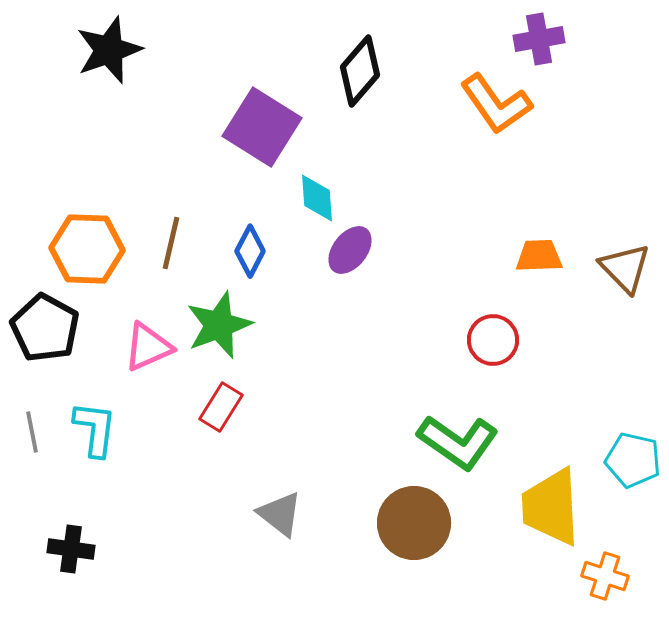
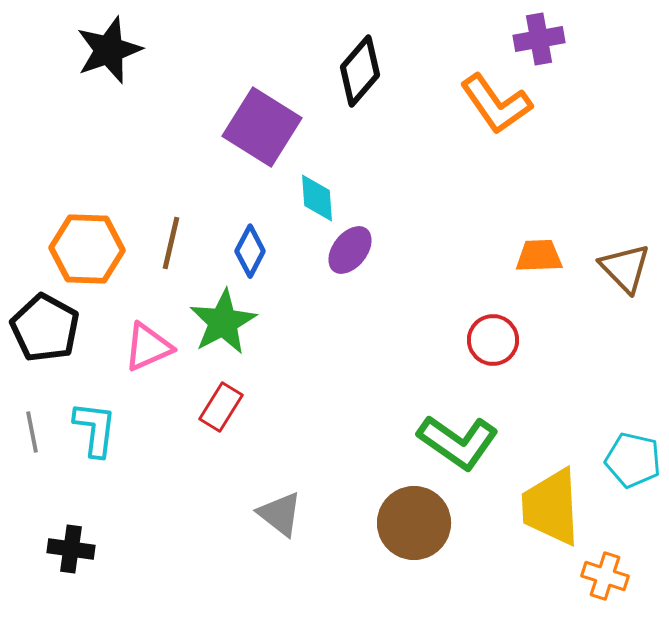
green star: moved 4 px right, 3 px up; rotated 8 degrees counterclockwise
